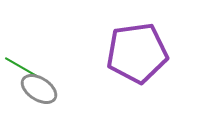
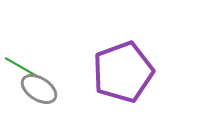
purple pentagon: moved 14 px left, 19 px down; rotated 12 degrees counterclockwise
